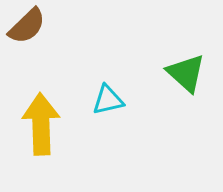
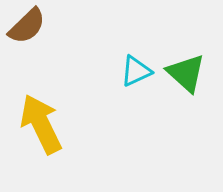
cyan triangle: moved 28 px right, 29 px up; rotated 12 degrees counterclockwise
yellow arrow: rotated 24 degrees counterclockwise
